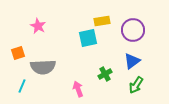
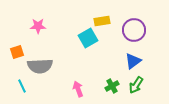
pink star: rotated 28 degrees counterclockwise
purple circle: moved 1 px right
cyan square: rotated 18 degrees counterclockwise
orange square: moved 1 px left, 1 px up
blue triangle: moved 1 px right
gray semicircle: moved 3 px left, 1 px up
green cross: moved 7 px right, 12 px down
cyan line: rotated 48 degrees counterclockwise
